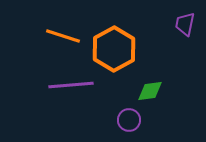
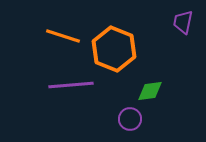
purple trapezoid: moved 2 px left, 2 px up
orange hexagon: rotated 9 degrees counterclockwise
purple circle: moved 1 px right, 1 px up
